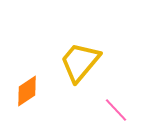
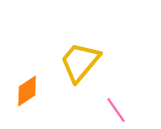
pink line: rotated 8 degrees clockwise
